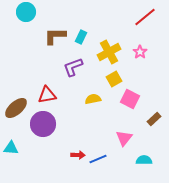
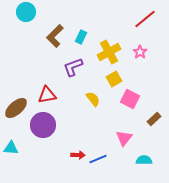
red line: moved 2 px down
brown L-shape: rotated 45 degrees counterclockwise
yellow semicircle: rotated 63 degrees clockwise
purple circle: moved 1 px down
